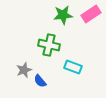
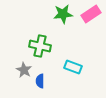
green star: moved 1 px up
green cross: moved 9 px left, 1 px down
gray star: rotated 21 degrees counterclockwise
blue semicircle: rotated 40 degrees clockwise
